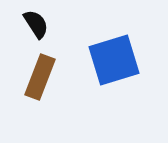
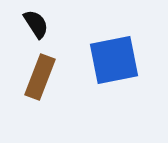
blue square: rotated 6 degrees clockwise
